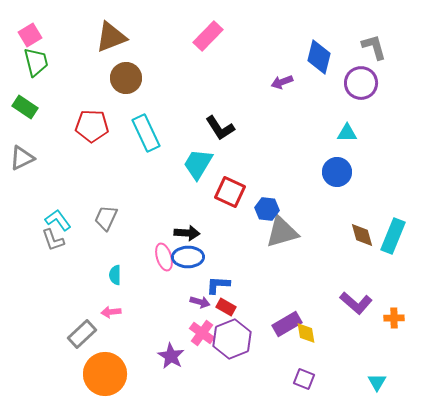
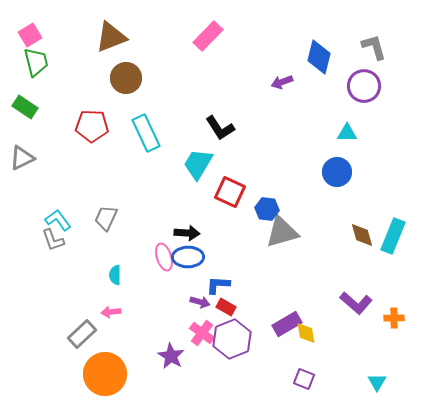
purple circle at (361, 83): moved 3 px right, 3 px down
